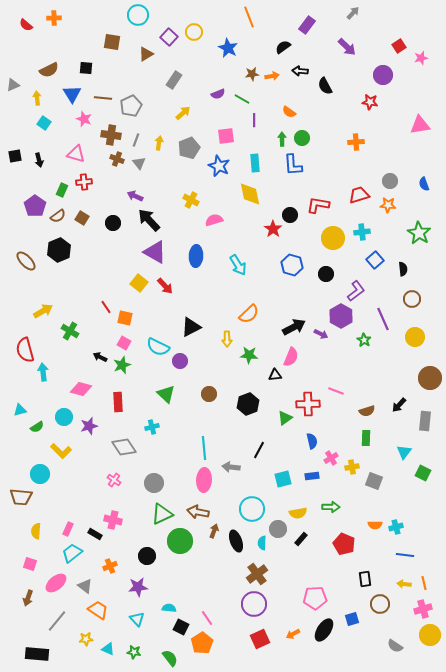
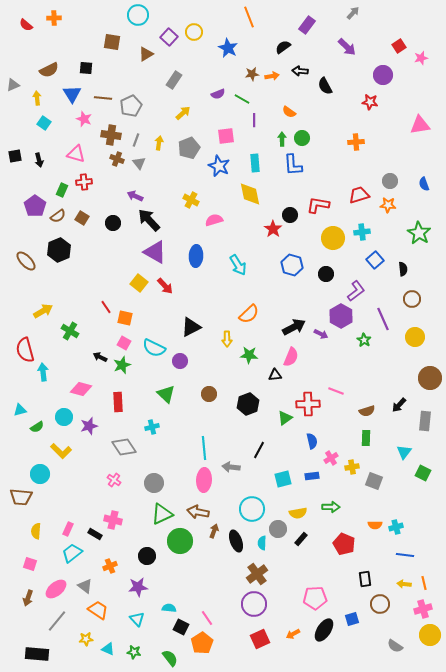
cyan semicircle at (158, 347): moved 4 px left, 1 px down
pink ellipse at (56, 583): moved 6 px down
